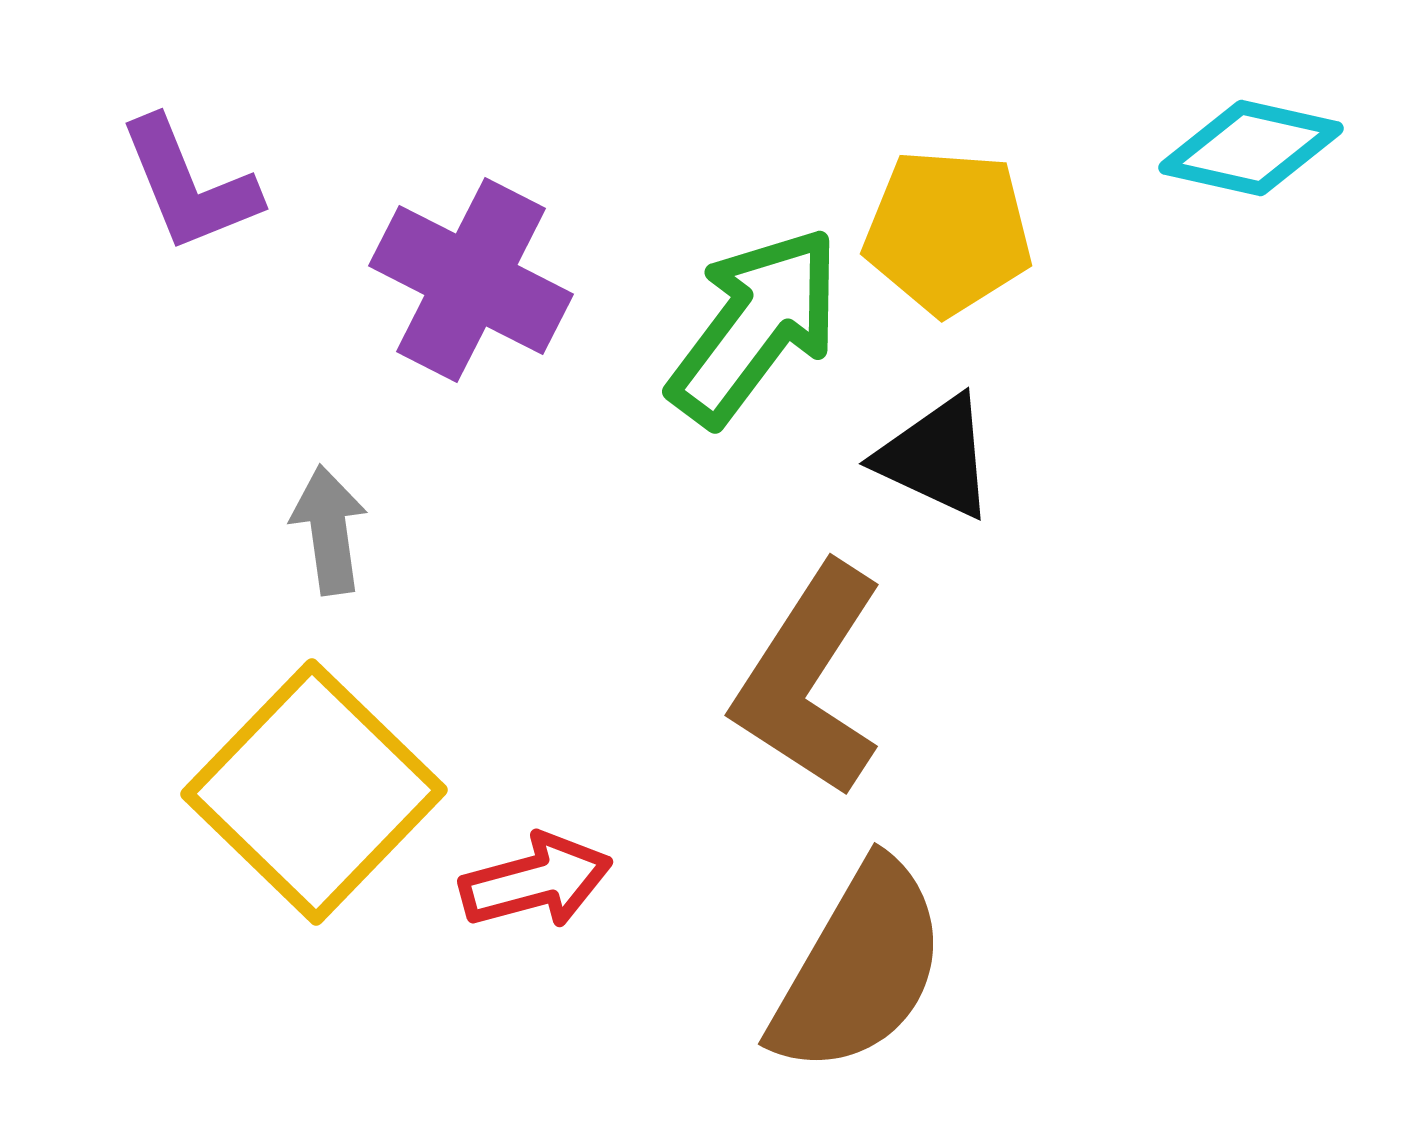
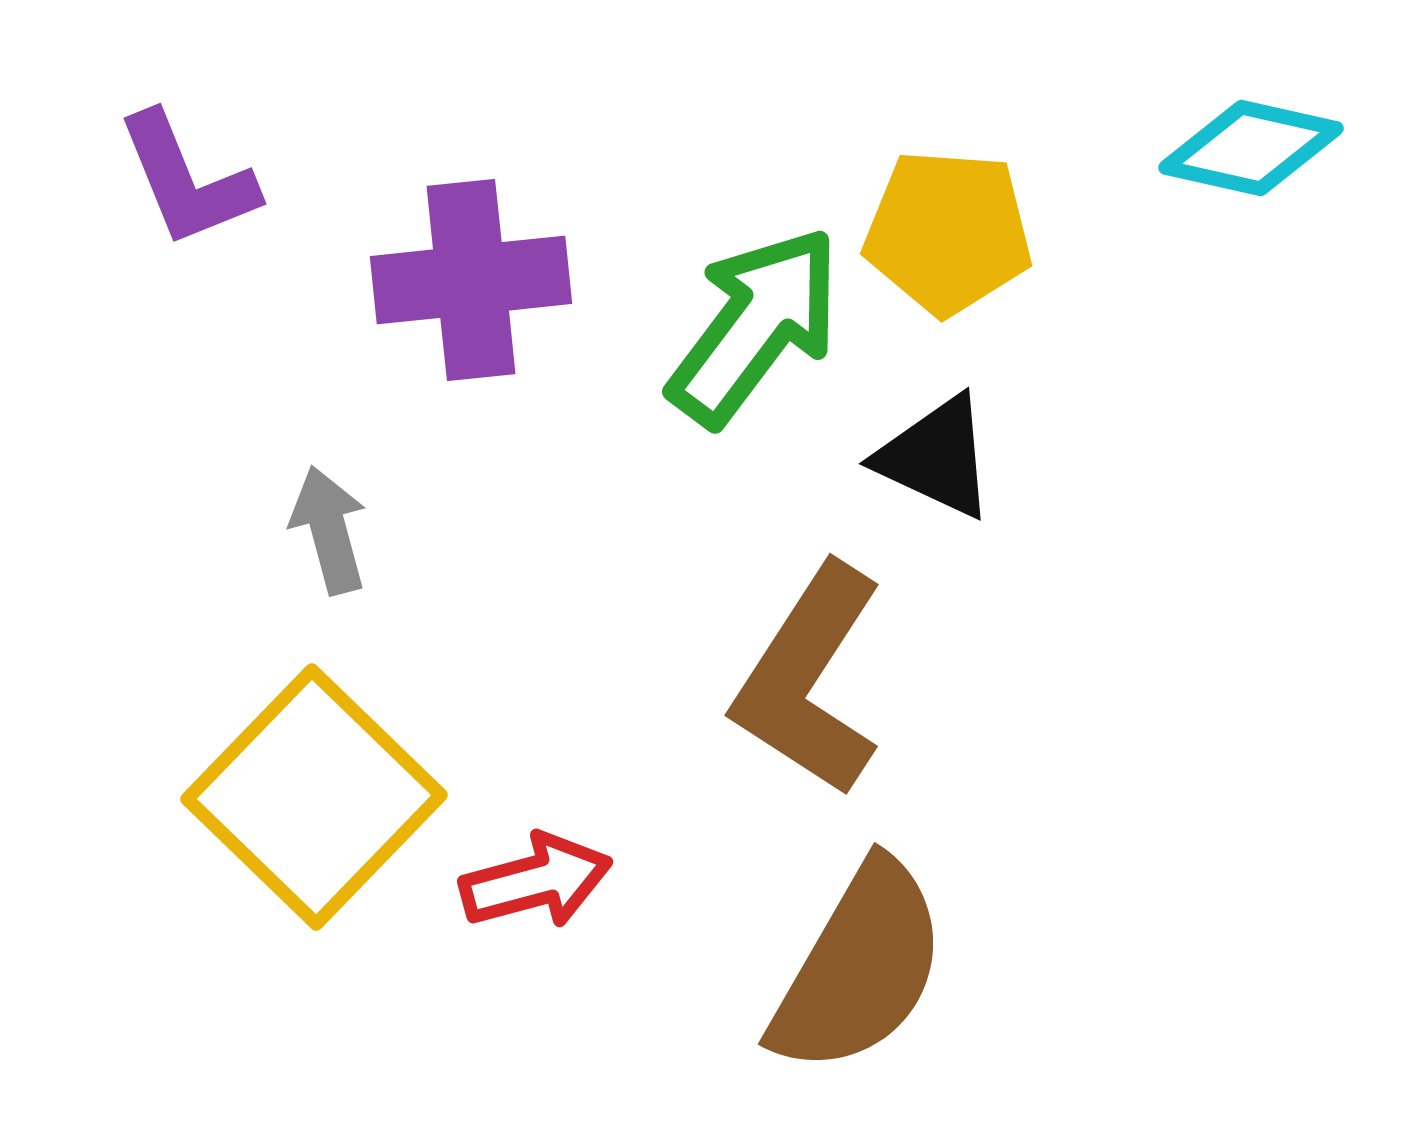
purple L-shape: moved 2 px left, 5 px up
purple cross: rotated 33 degrees counterclockwise
gray arrow: rotated 7 degrees counterclockwise
yellow square: moved 5 px down
